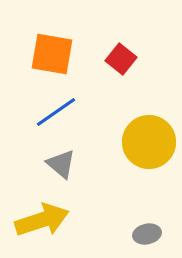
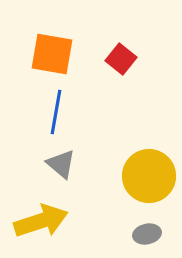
blue line: rotated 45 degrees counterclockwise
yellow circle: moved 34 px down
yellow arrow: moved 1 px left, 1 px down
